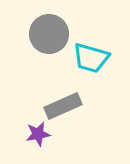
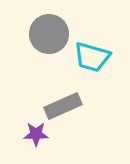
cyan trapezoid: moved 1 px right, 1 px up
purple star: moved 2 px left; rotated 10 degrees clockwise
